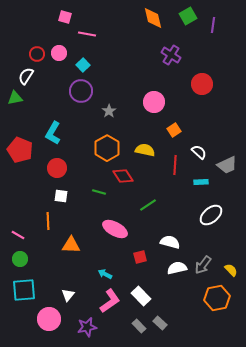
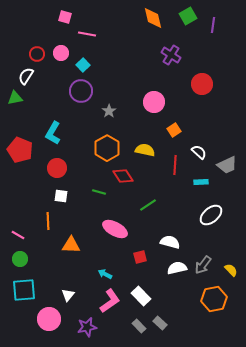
pink circle at (59, 53): moved 2 px right
orange hexagon at (217, 298): moved 3 px left, 1 px down
